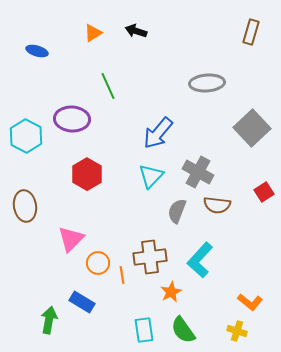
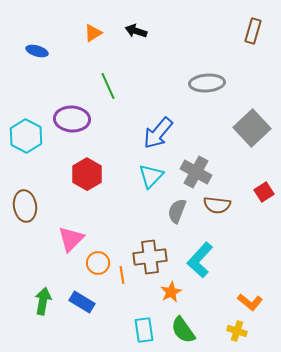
brown rectangle: moved 2 px right, 1 px up
gray cross: moved 2 px left
green arrow: moved 6 px left, 19 px up
